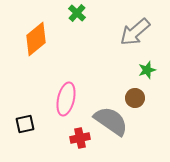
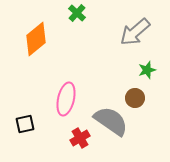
red cross: rotated 18 degrees counterclockwise
